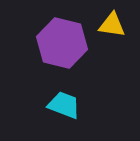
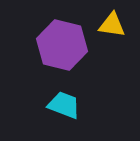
purple hexagon: moved 2 px down
